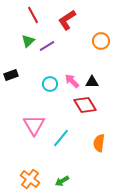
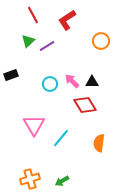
orange cross: rotated 36 degrees clockwise
